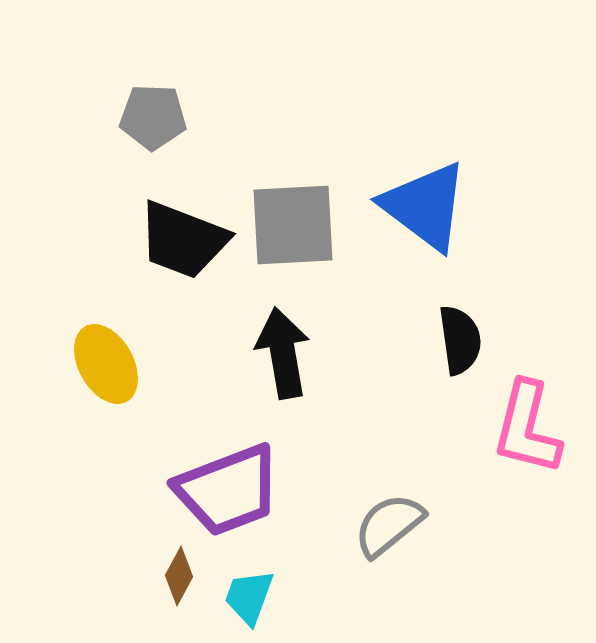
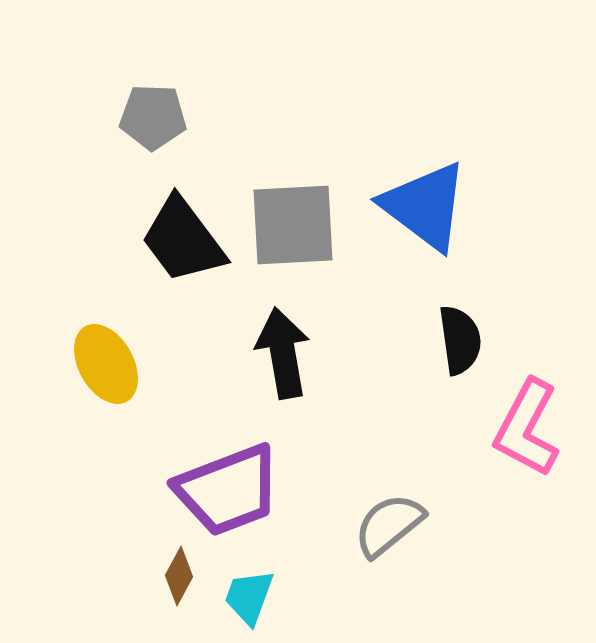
black trapezoid: rotated 32 degrees clockwise
pink L-shape: rotated 14 degrees clockwise
